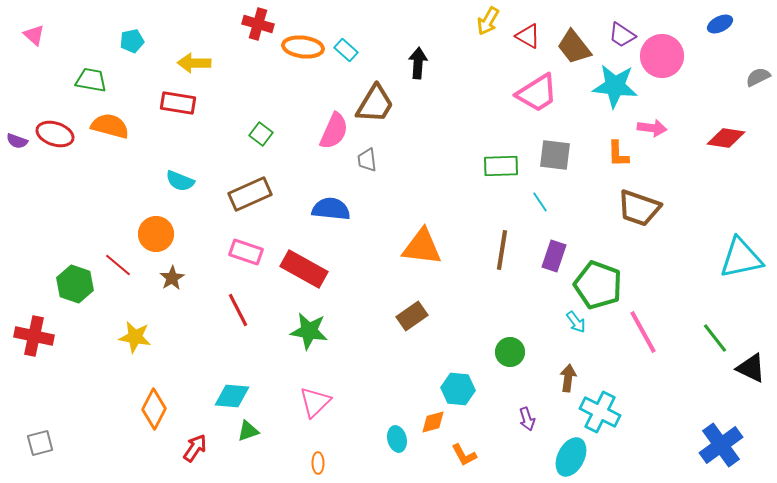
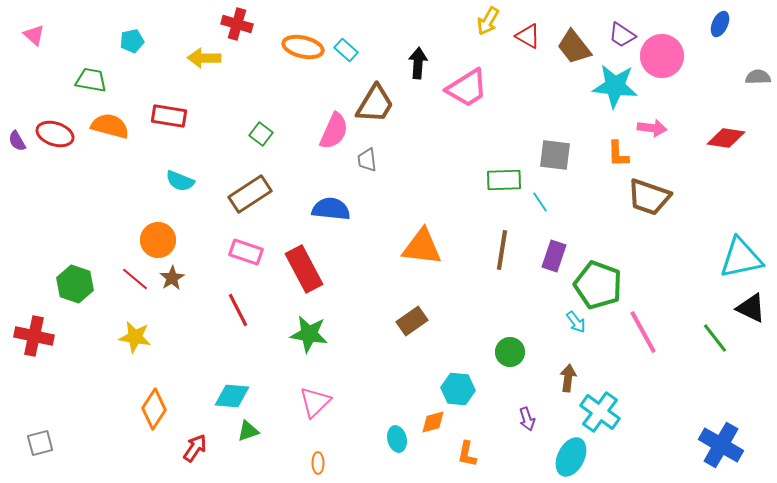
red cross at (258, 24): moved 21 px left
blue ellipse at (720, 24): rotated 40 degrees counterclockwise
orange ellipse at (303, 47): rotated 6 degrees clockwise
yellow arrow at (194, 63): moved 10 px right, 5 px up
gray semicircle at (758, 77): rotated 25 degrees clockwise
pink trapezoid at (537, 93): moved 70 px left, 5 px up
red rectangle at (178, 103): moved 9 px left, 13 px down
purple semicircle at (17, 141): rotated 40 degrees clockwise
green rectangle at (501, 166): moved 3 px right, 14 px down
brown rectangle at (250, 194): rotated 9 degrees counterclockwise
brown trapezoid at (639, 208): moved 10 px right, 11 px up
orange circle at (156, 234): moved 2 px right, 6 px down
red line at (118, 265): moved 17 px right, 14 px down
red rectangle at (304, 269): rotated 33 degrees clockwise
brown rectangle at (412, 316): moved 5 px down
green star at (309, 331): moved 3 px down
black triangle at (751, 368): moved 60 px up
orange diamond at (154, 409): rotated 6 degrees clockwise
cyan cross at (600, 412): rotated 9 degrees clockwise
blue cross at (721, 445): rotated 24 degrees counterclockwise
orange L-shape at (464, 455): moved 3 px right, 1 px up; rotated 40 degrees clockwise
